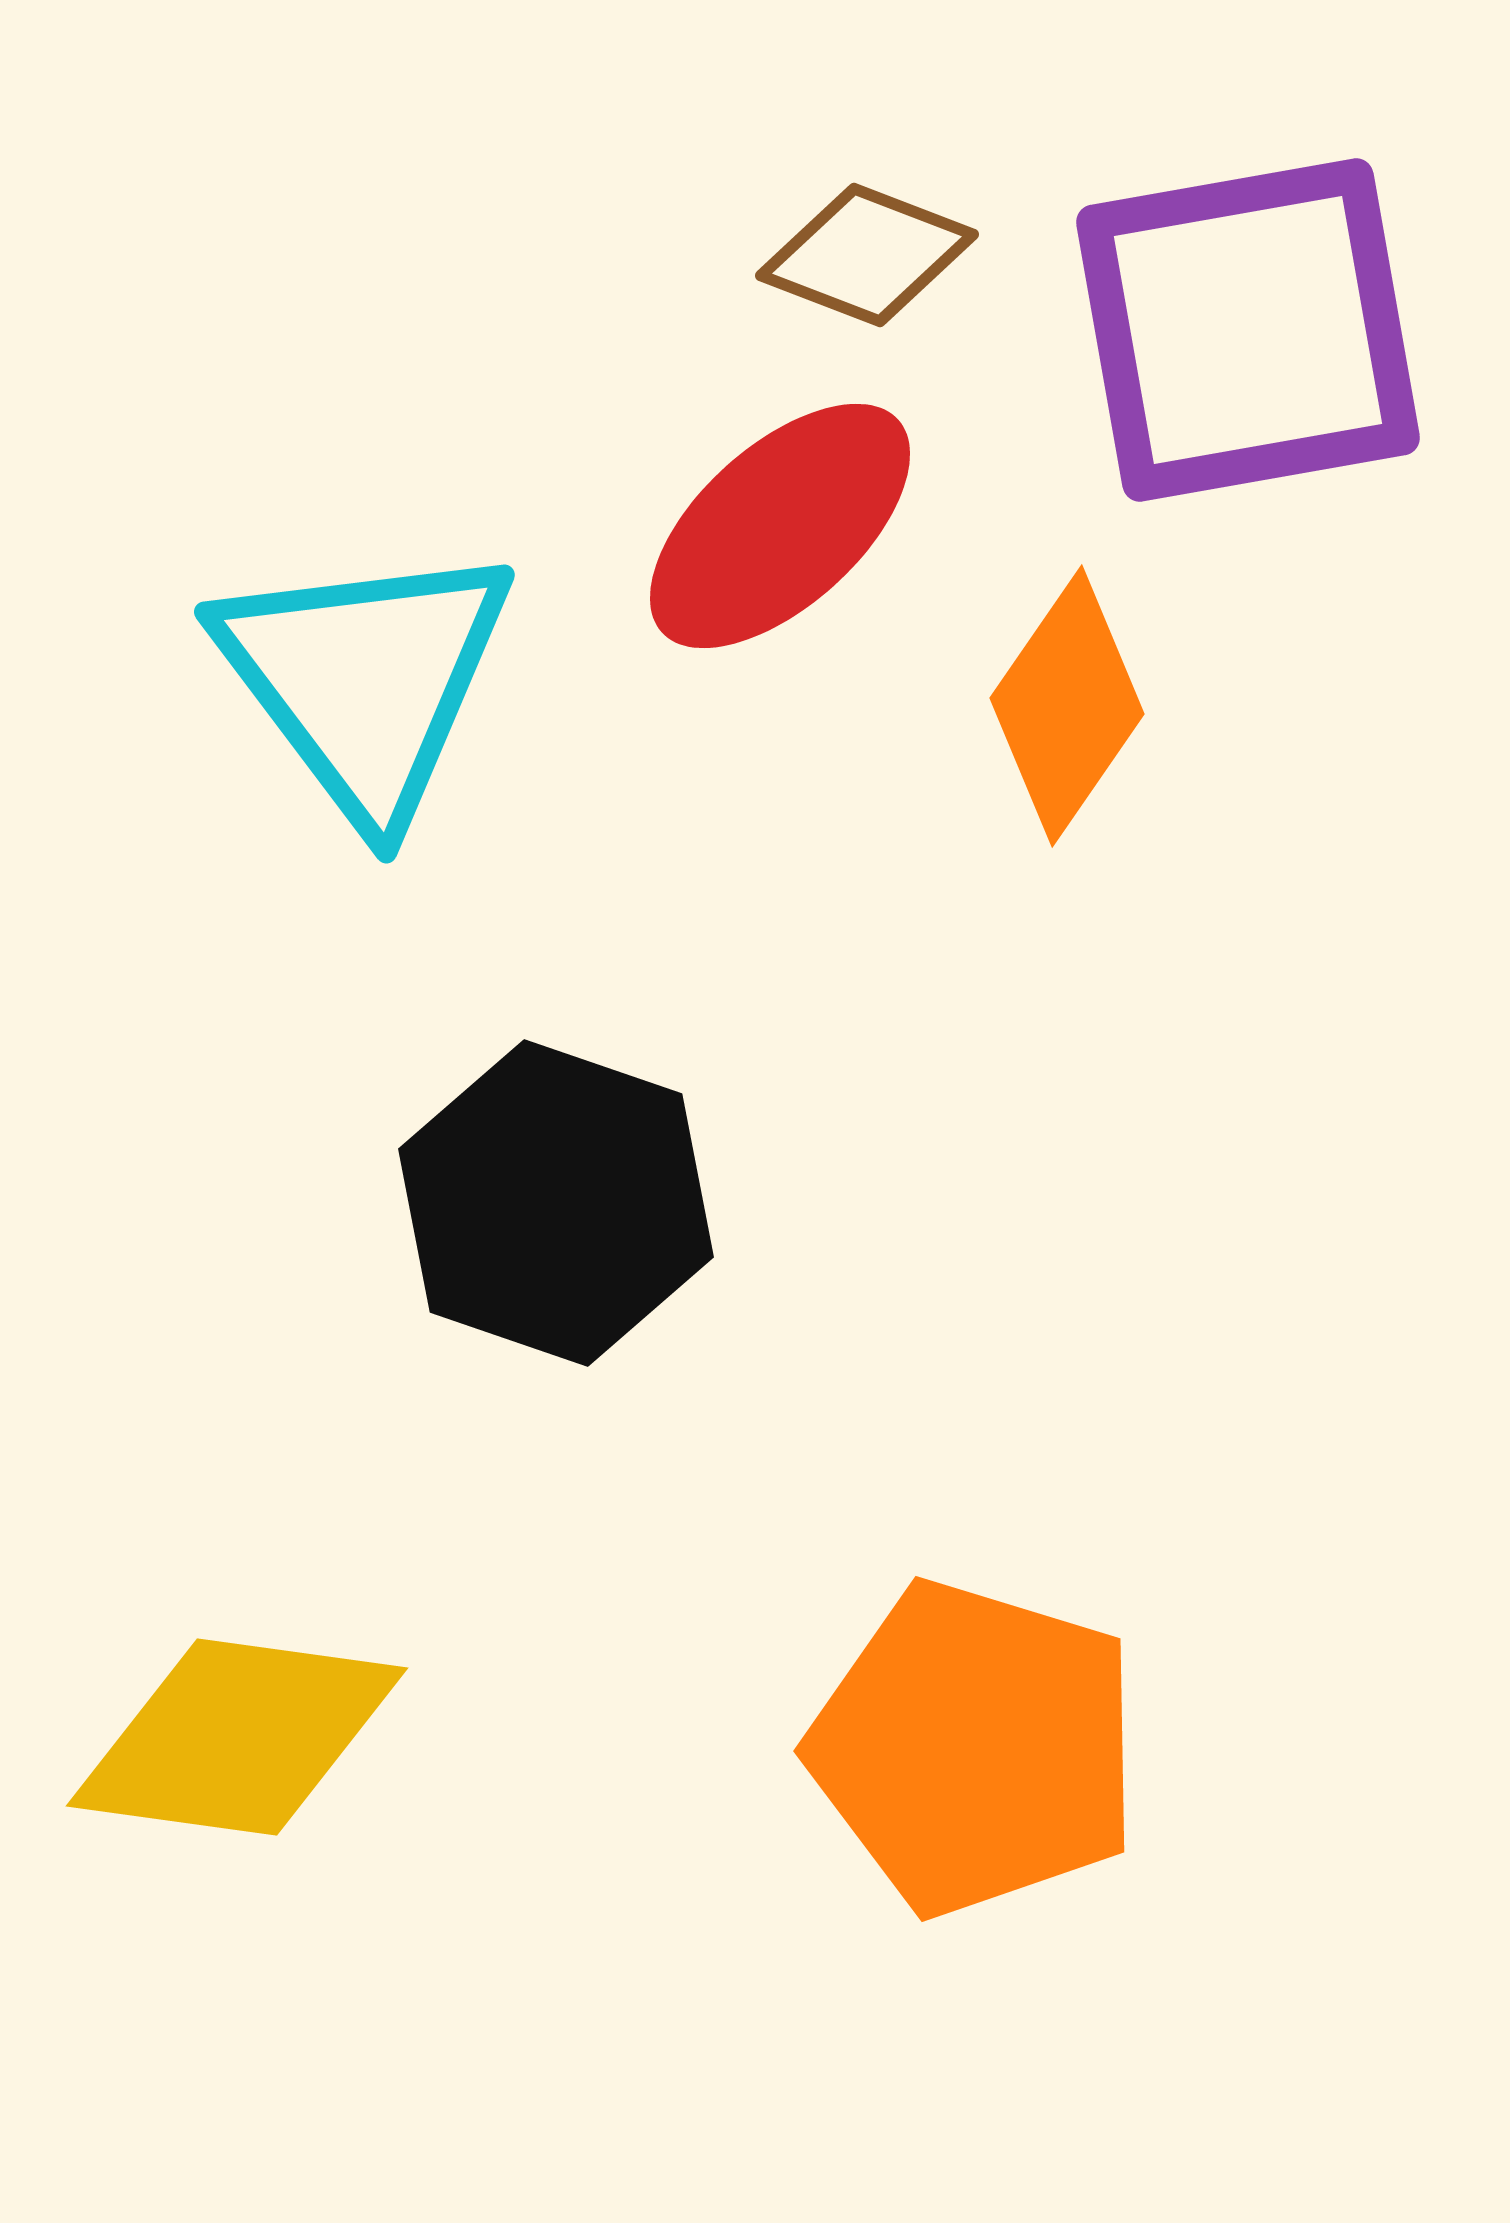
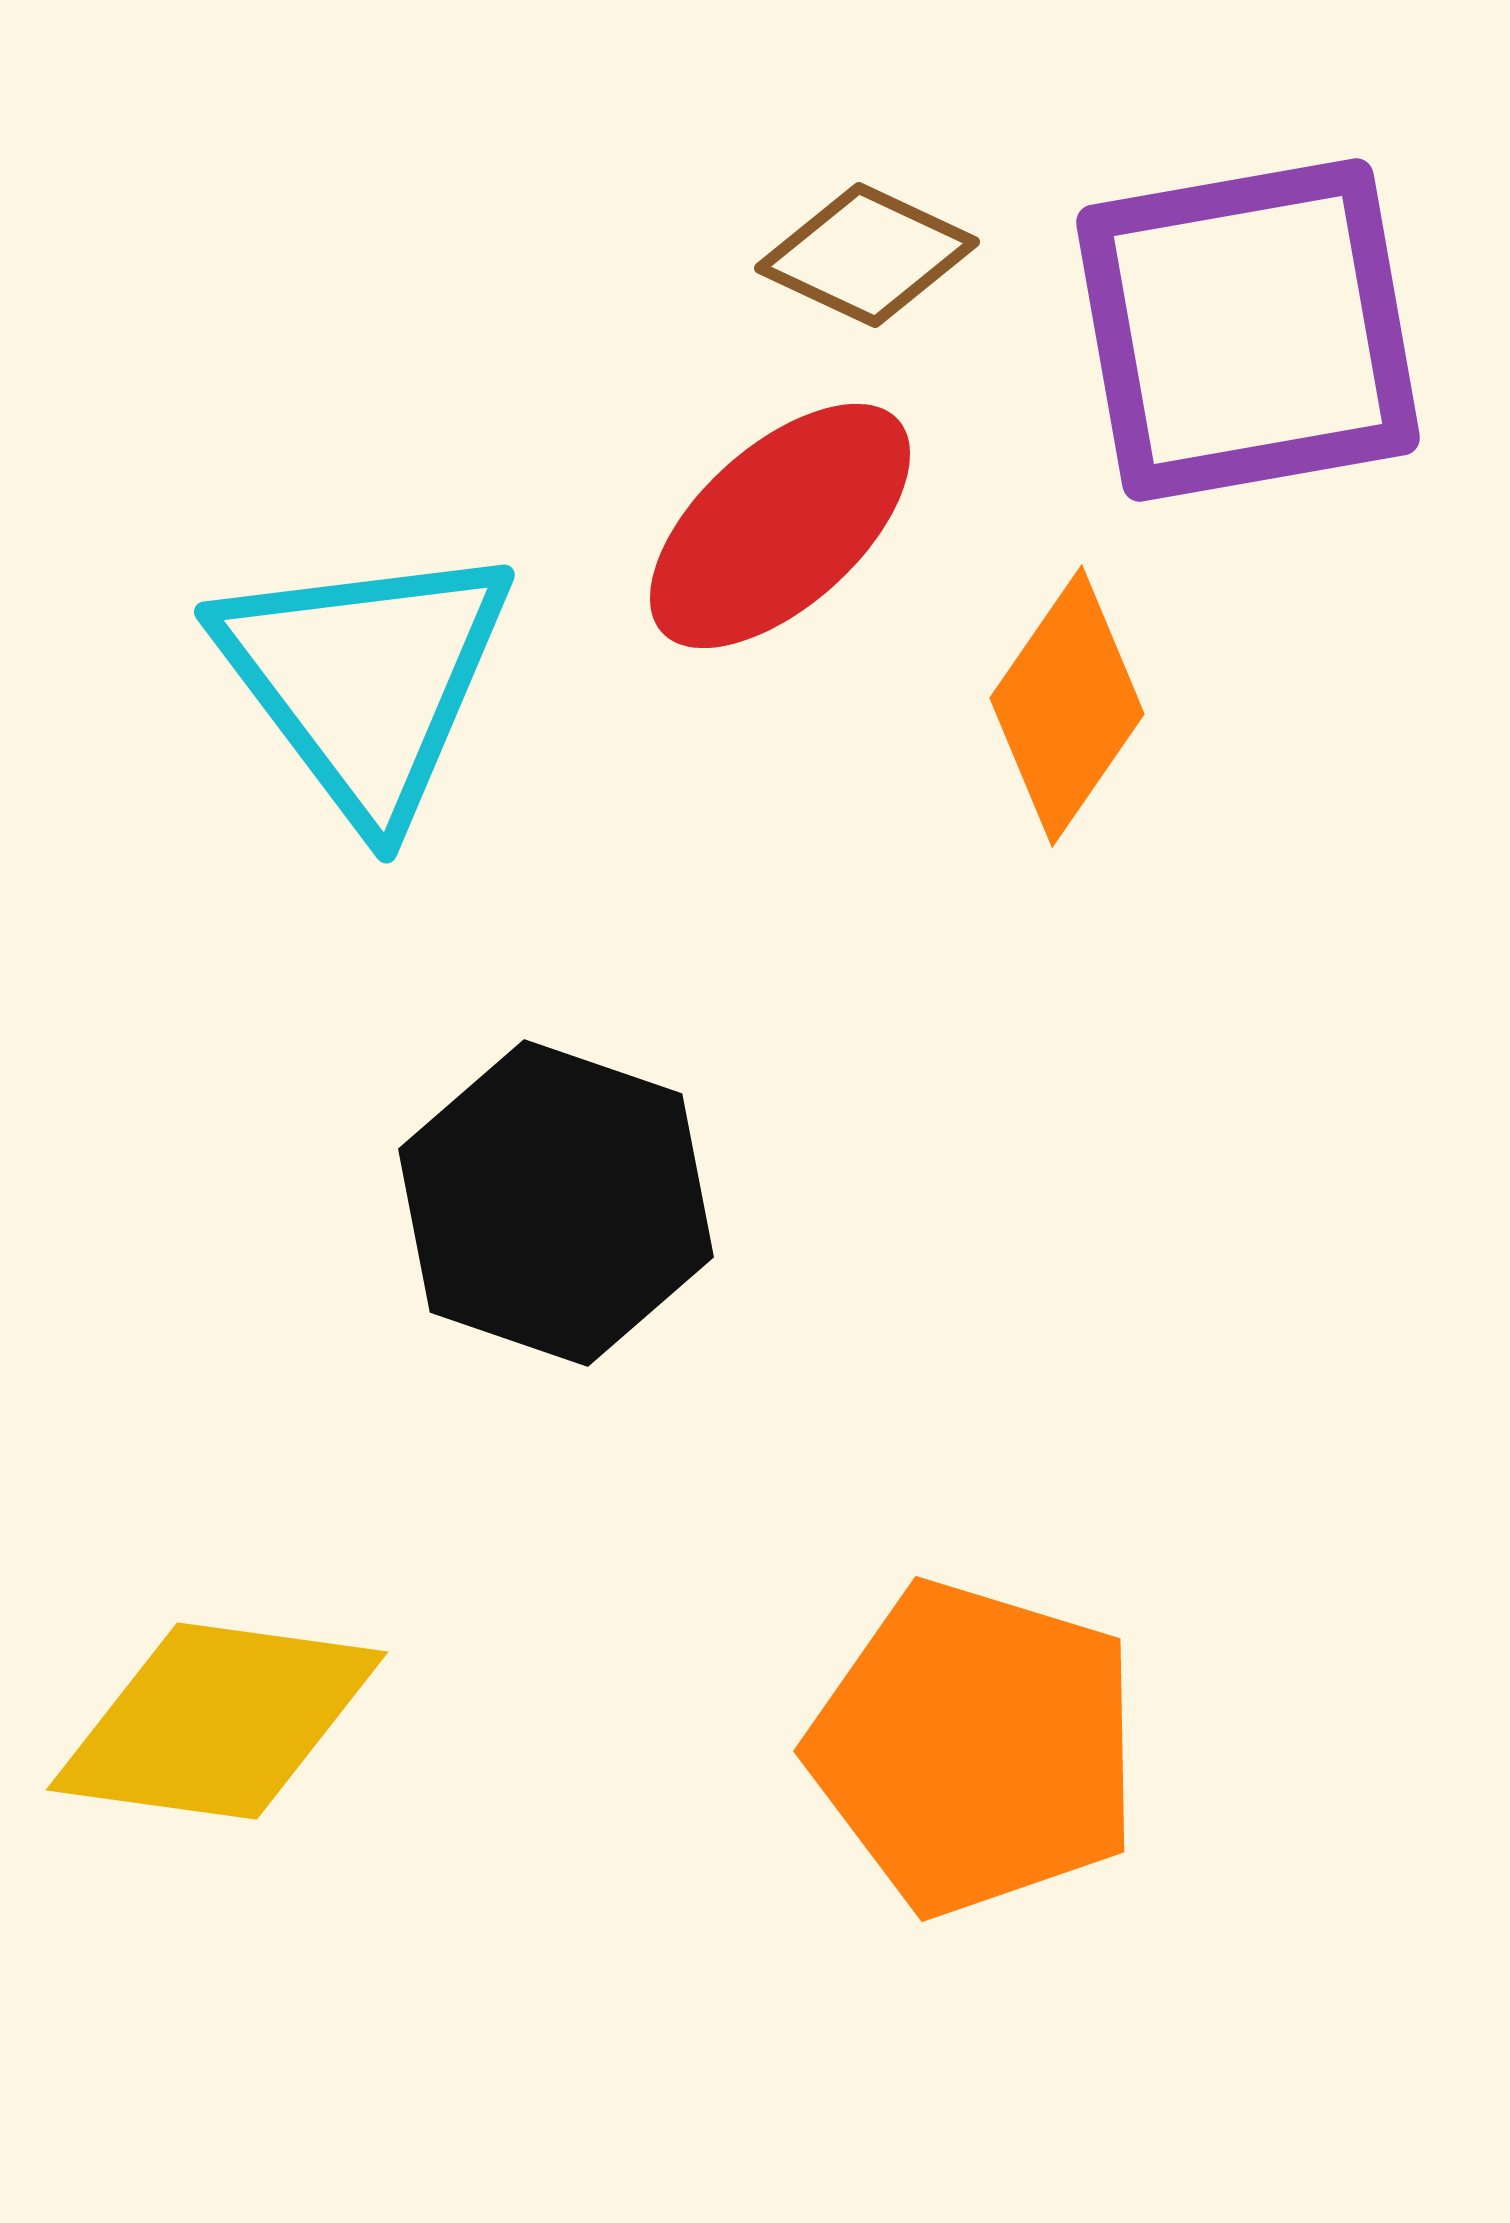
brown diamond: rotated 4 degrees clockwise
yellow diamond: moved 20 px left, 16 px up
